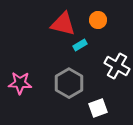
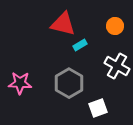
orange circle: moved 17 px right, 6 px down
